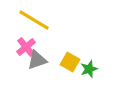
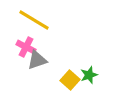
pink cross: rotated 24 degrees counterclockwise
yellow square: moved 18 px down; rotated 12 degrees clockwise
green star: moved 6 px down
